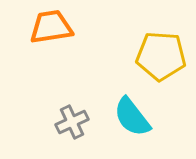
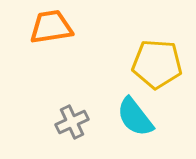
yellow pentagon: moved 4 px left, 8 px down
cyan semicircle: moved 3 px right
